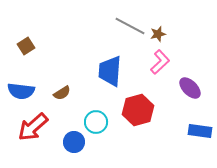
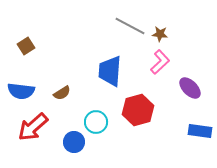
brown star: moved 2 px right; rotated 21 degrees clockwise
